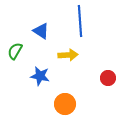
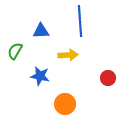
blue triangle: rotated 36 degrees counterclockwise
